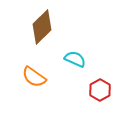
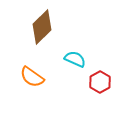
orange semicircle: moved 2 px left
red hexagon: moved 8 px up
